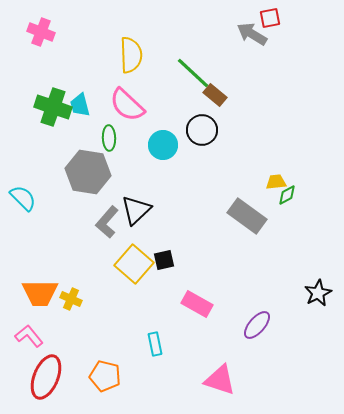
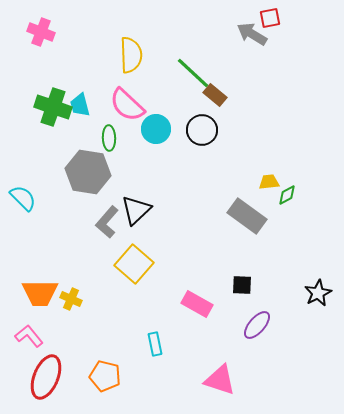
cyan circle: moved 7 px left, 16 px up
yellow trapezoid: moved 7 px left
black square: moved 78 px right, 25 px down; rotated 15 degrees clockwise
